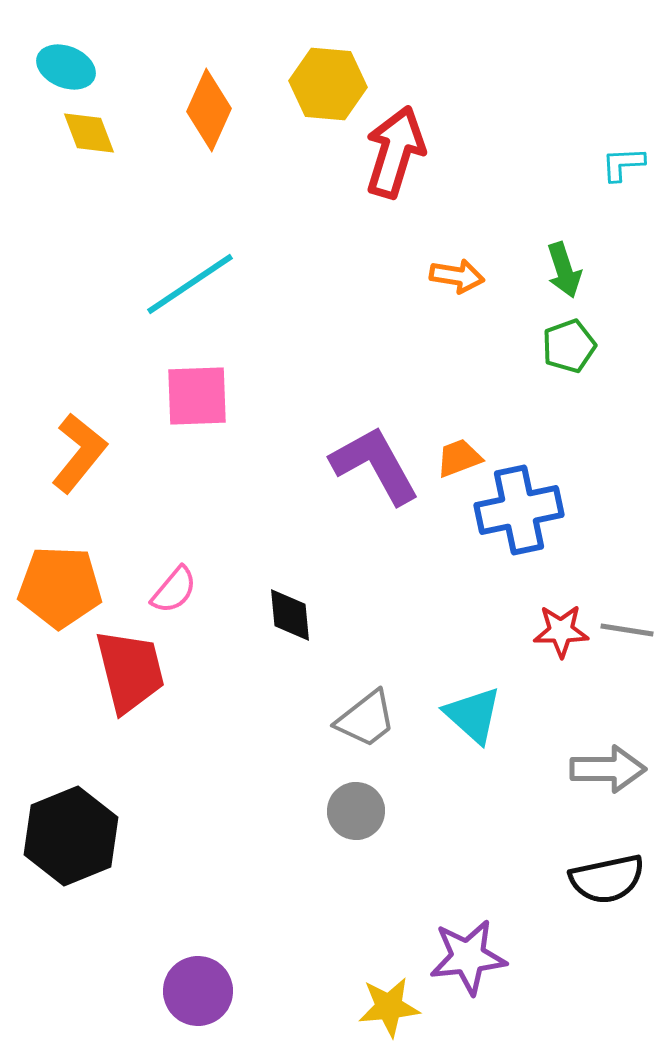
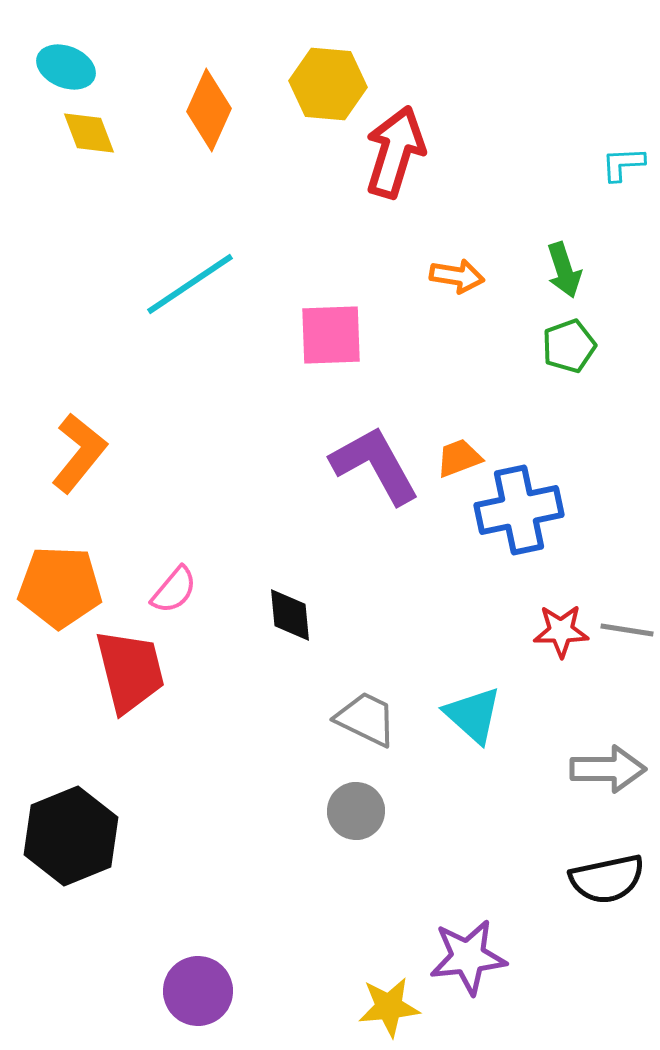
pink square: moved 134 px right, 61 px up
gray trapezoid: rotated 116 degrees counterclockwise
